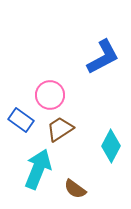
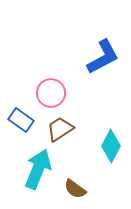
pink circle: moved 1 px right, 2 px up
